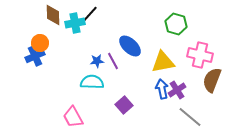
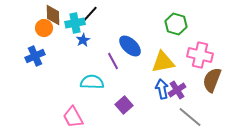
orange circle: moved 4 px right, 15 px up
blue star: moved 14 px left, 21 px up; rotated 24 degrees counterclockwise
